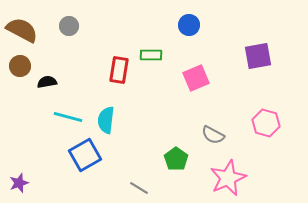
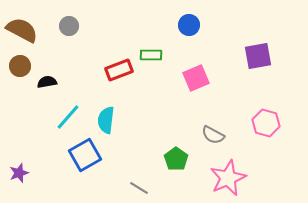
red rectangle: rotated 60 degrees clockwise
cyan line: rotated 64 degrees counterclockwise
purple star: moved 10 px up
